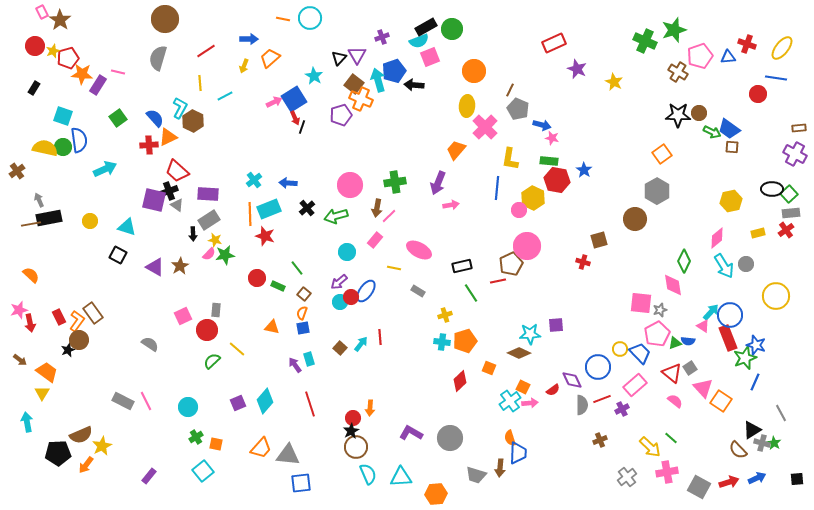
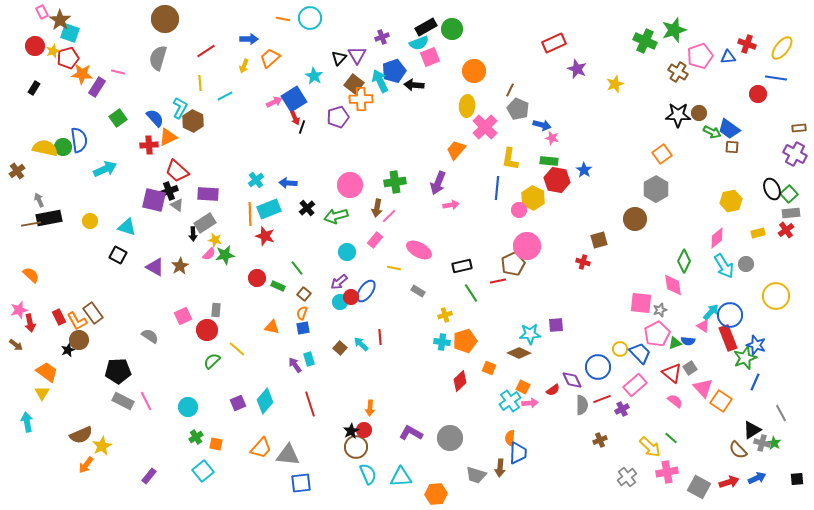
cyan semicircle at (419, 41): moved 2 px down
cyan arrow at (378, 80): moved 2 px right, 1 px down; rotated 10 degrees counterclockwise
yellow star at (614, 82): moved 1 px right, 2 px down; rotated 24 degrees clockwise
purple rectangle at (98, 85): moved 1 px left, 2 px down
orange cross at (361, 99): rotated 25 degrees counterclockwise
purple pentagon at (341, 115): moved 3 px left, 2 px down
cyan square at (63, 116): moved 7 px right, 83 px up
cyan cross at (254, 180): moved 2 px right
black ellipse at (772, 189): rotated 65 degrees clockwise
gray hexagon at (657, 191): moved 1 px left, 2 px up
gray rectangle at (209, 220): moved 4 px left, 3 px down
brown pentagon at (511, 264): moved 2 px right
orange L-shape at (77, 321): rotated 115 degrees clockwise
gray semicircle at (150, 344): moved 8 px up
cyan arrow at (361, 344): rotated 84 degrees counterclockwise
brown arrow at (20, 360): moved 4 px left, 15 px up
red circle at (353, 418): moved 11 px right, 12 px down
orange semicircle at (510, 438): rotated 21 degrees clockwise
black pentagon at (58, 453): moved 60 px right, 82 px up
